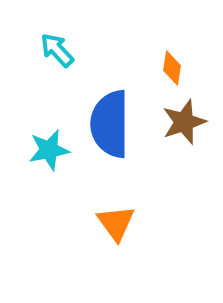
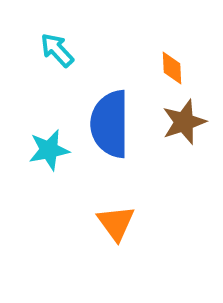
orange diamond: rotated 12 degrees counterclockwise
